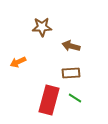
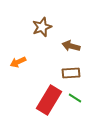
brown star: rotated 18 degrees counterclockwise
red rectangle: rotated 16 degrees clockwise
